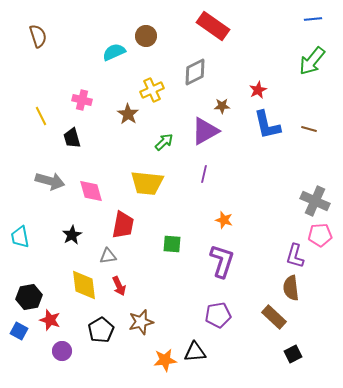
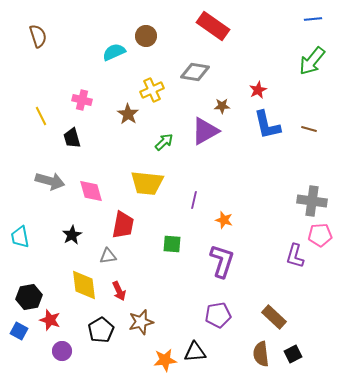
gray diamond at (195, 72): rotated 36 degrees clockwise
purple line at (204, 174): moved 10 px left, 26 px down
gray cross at (315, 201): moved 3 px left; rotated 16 degrees counterclockwise
red arrow at (119, 286): moved 5 px down
brown semicircle at (291, 288): moved 30 px left, 66 px down
